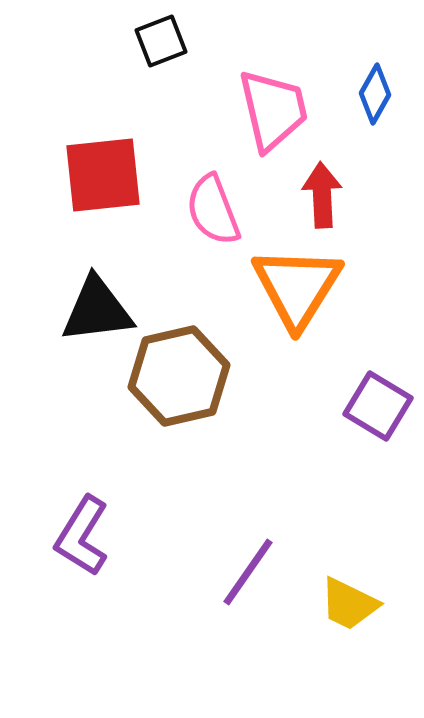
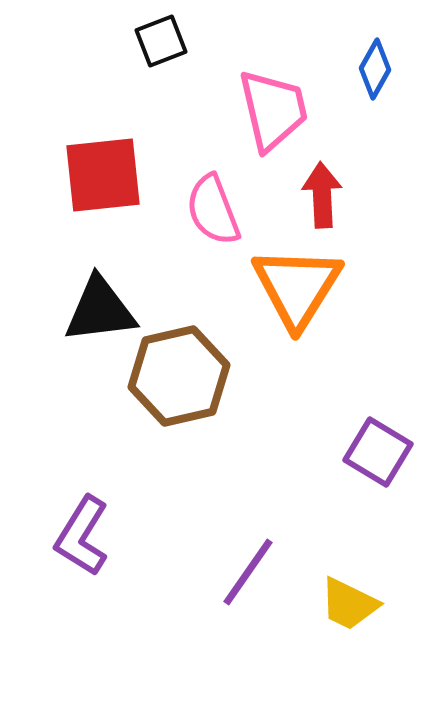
blue diamond: moved 25 px up
black triangle: moved 3 px right
purple square: moved 46 px down
